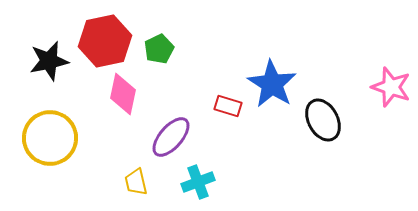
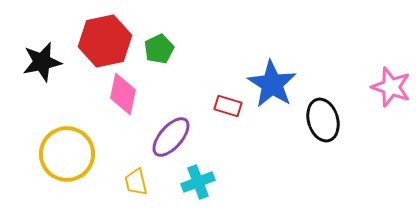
black star: moved 7 px left, 1 px down
black ellipse: rotated 12 degrees clockwise
yellow circle: moved 17 px right, 16 px down
